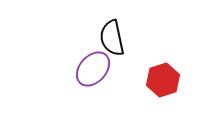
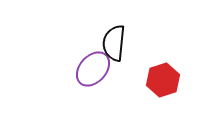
black semicircle: moved 2 px right, 5 px down; rotated 18 degrees clockwise
